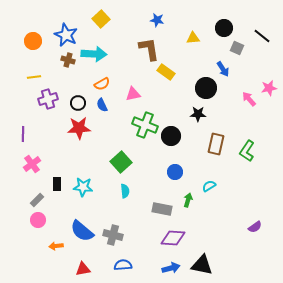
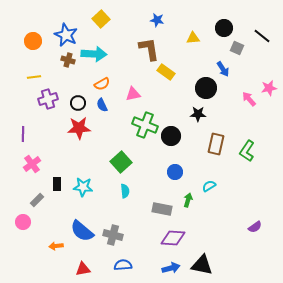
pink circle at (38, 220): moved 15 px left, 2 px down
